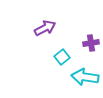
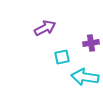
cyan square: rotated 28 degrees clockwise
